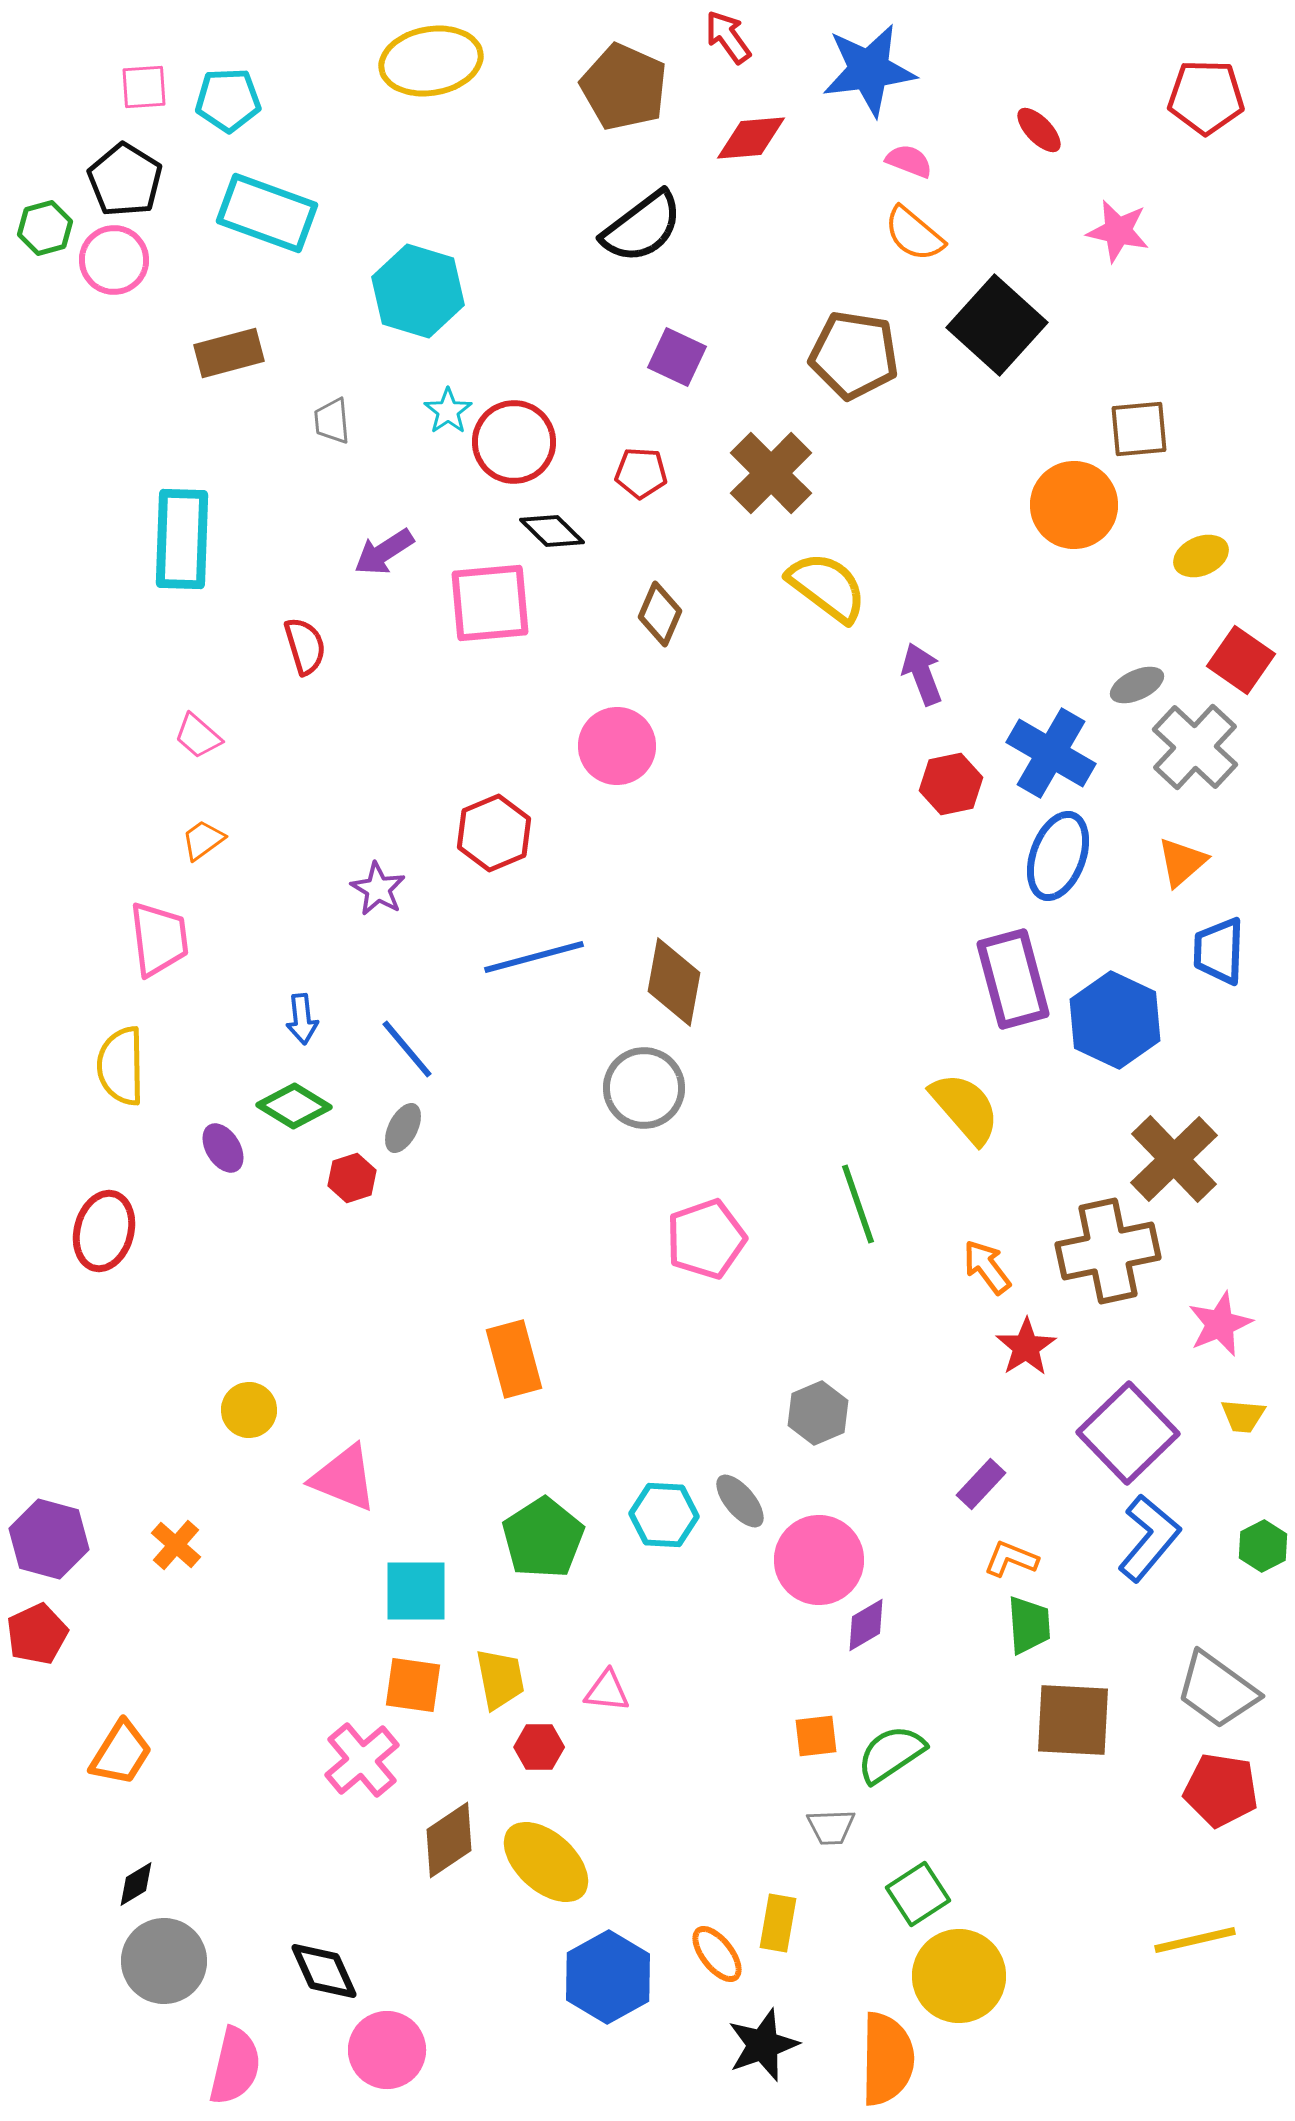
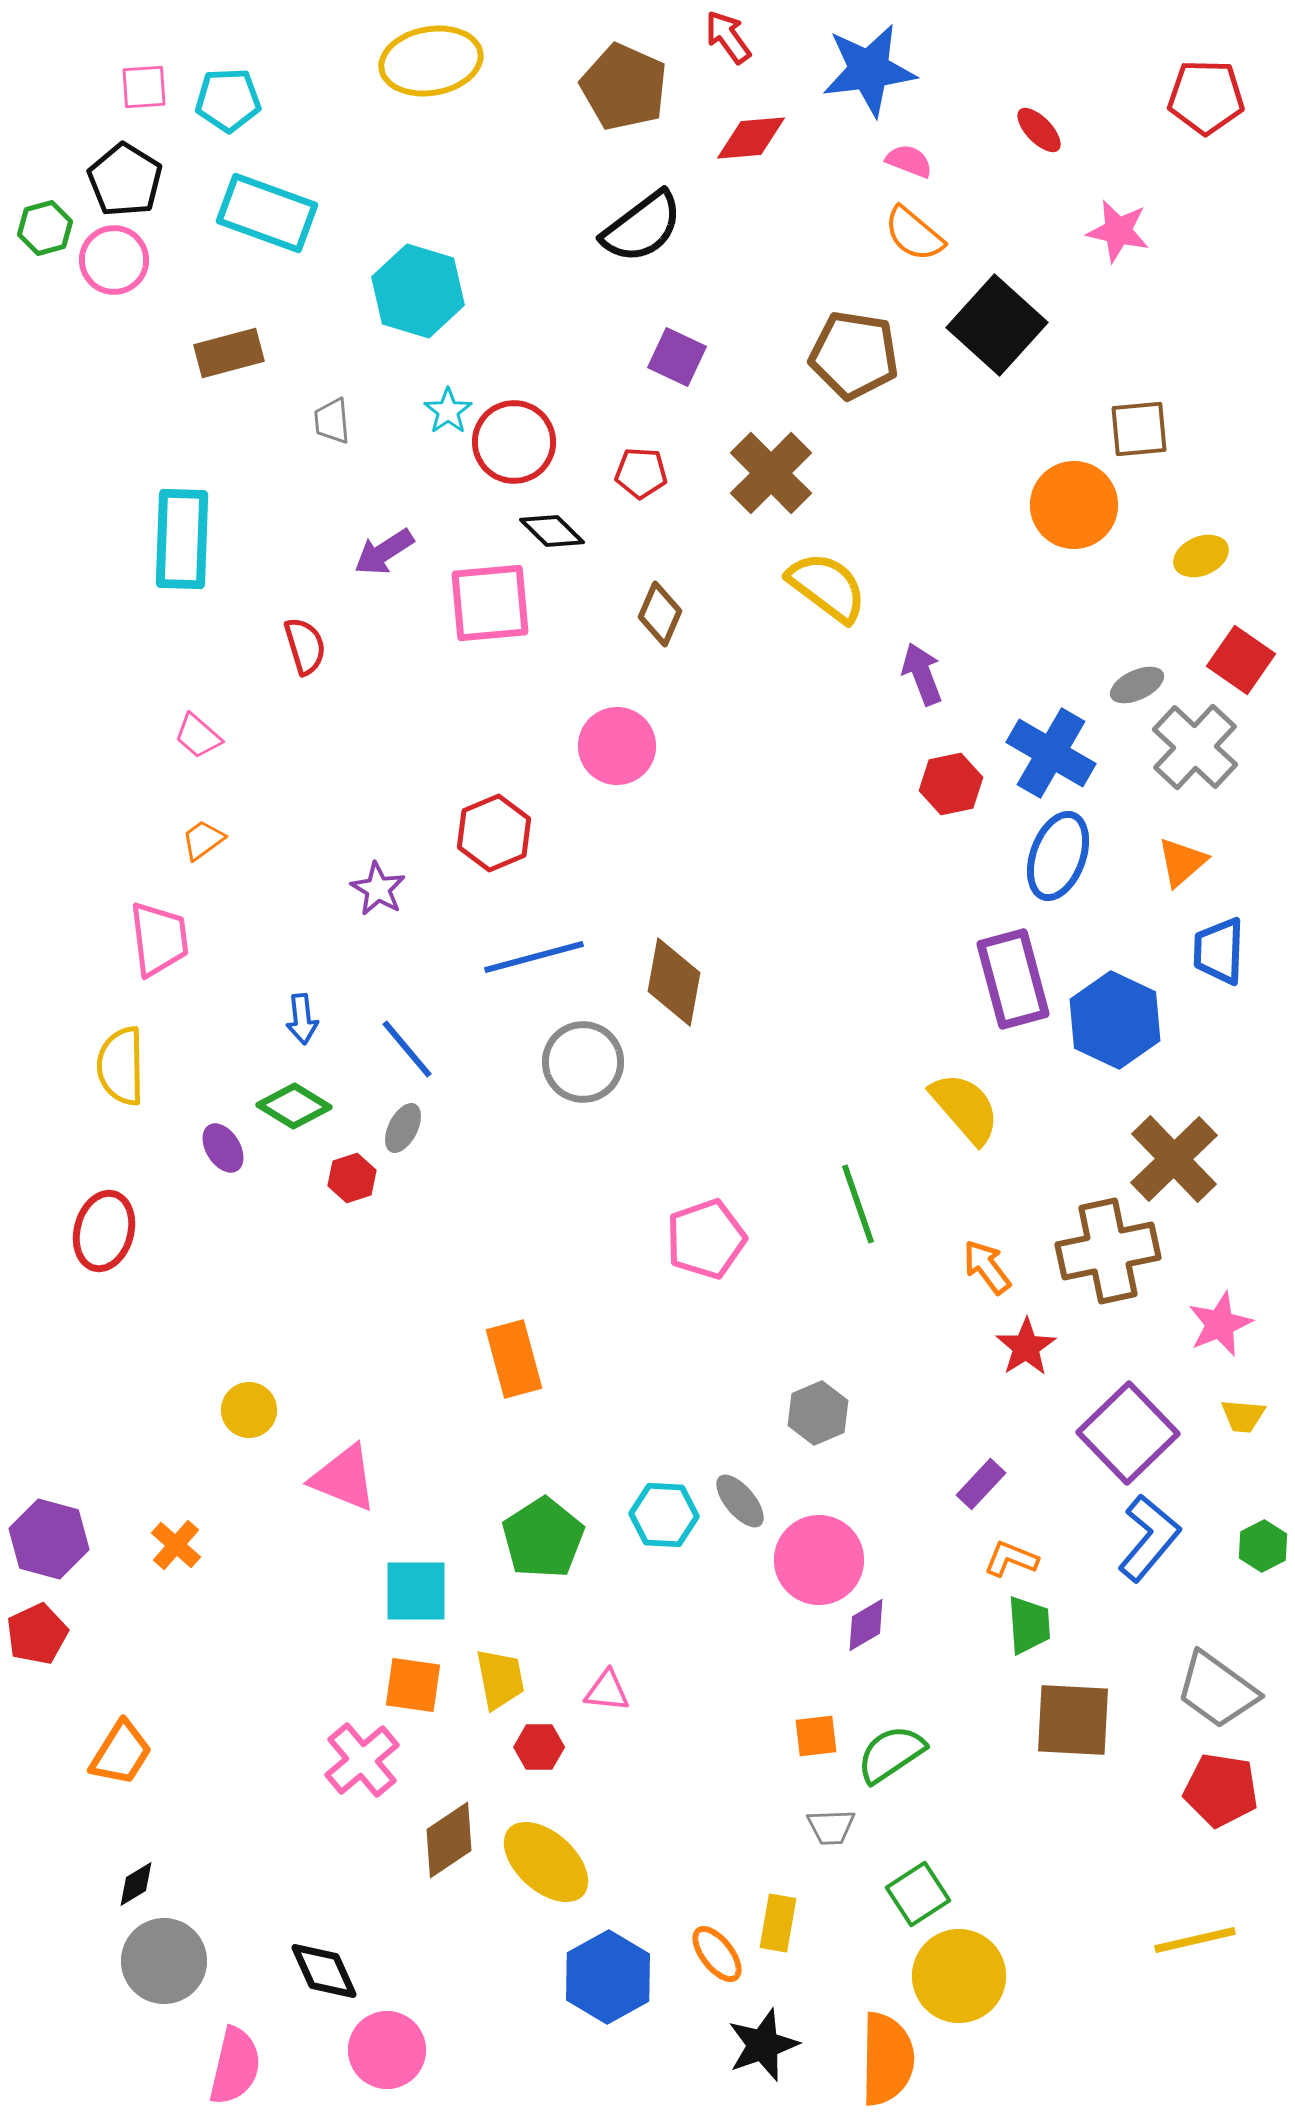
gray circle at (644, 1088): moved 61 px left, 26 px up
